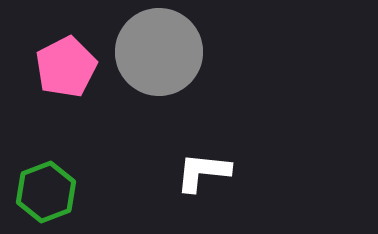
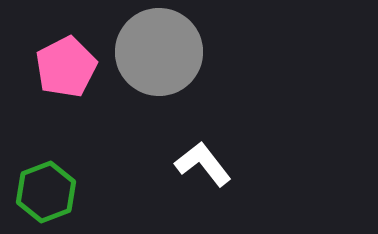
white L-shape: moved 8 px up; rotated 46 degrees clockwise
